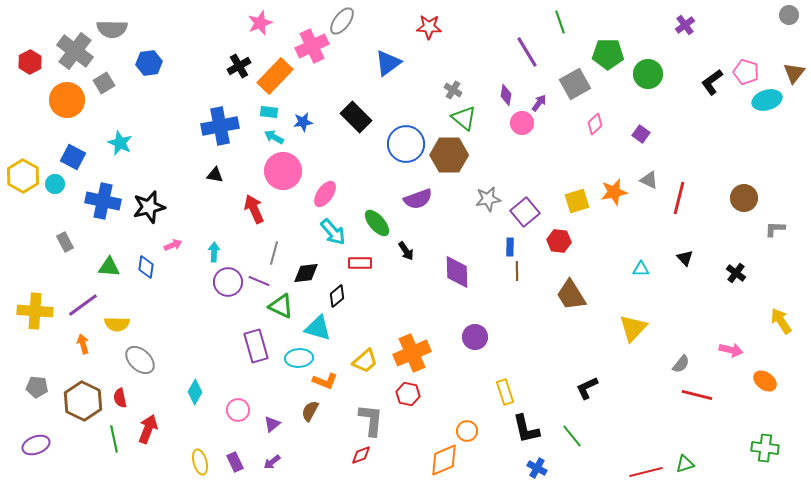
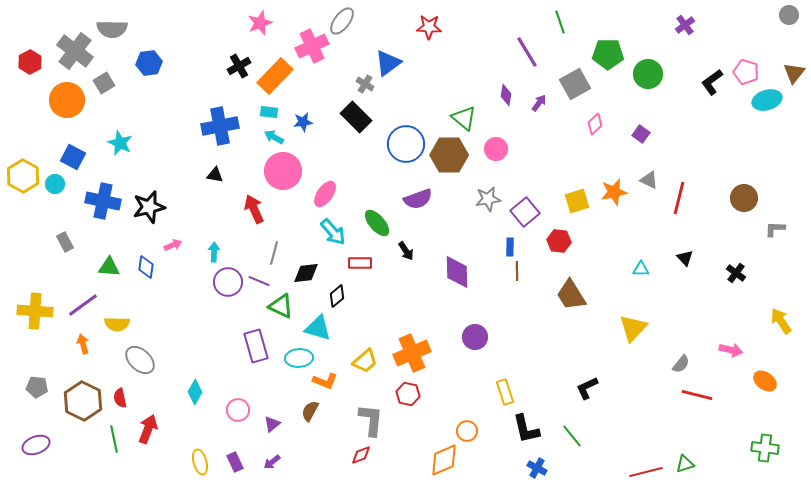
gray cross at (453, 90): moved 88 px left, 6 px up
pink circle at (522, 123): moved 26 px left, 26 px down
